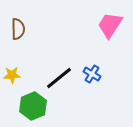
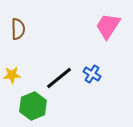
pink trapezoid: moved 2 px left, 1 px down
